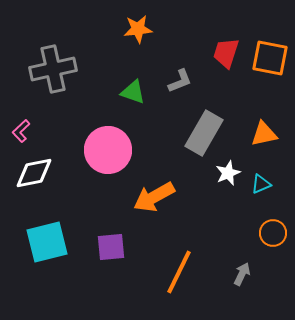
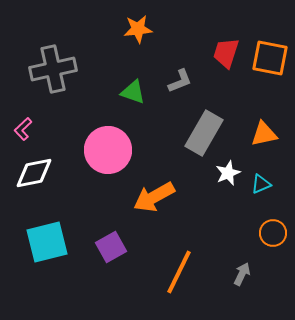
pink L-shape: moved 2 px right, 2 px up
purple square: rotated 24 degrees counterclockwise
